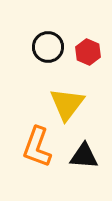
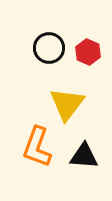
black circle: moved 1 px right, 1 px down
